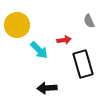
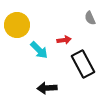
gray semicircle: moved 1 px right, 3 px up
black rectangle: rotated 12 degrees counterclockwise
